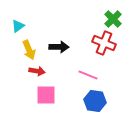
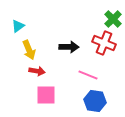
black arrow: moved 10 px right
